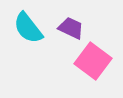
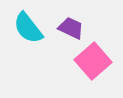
pink square: rotated 12 degrees clockwise
